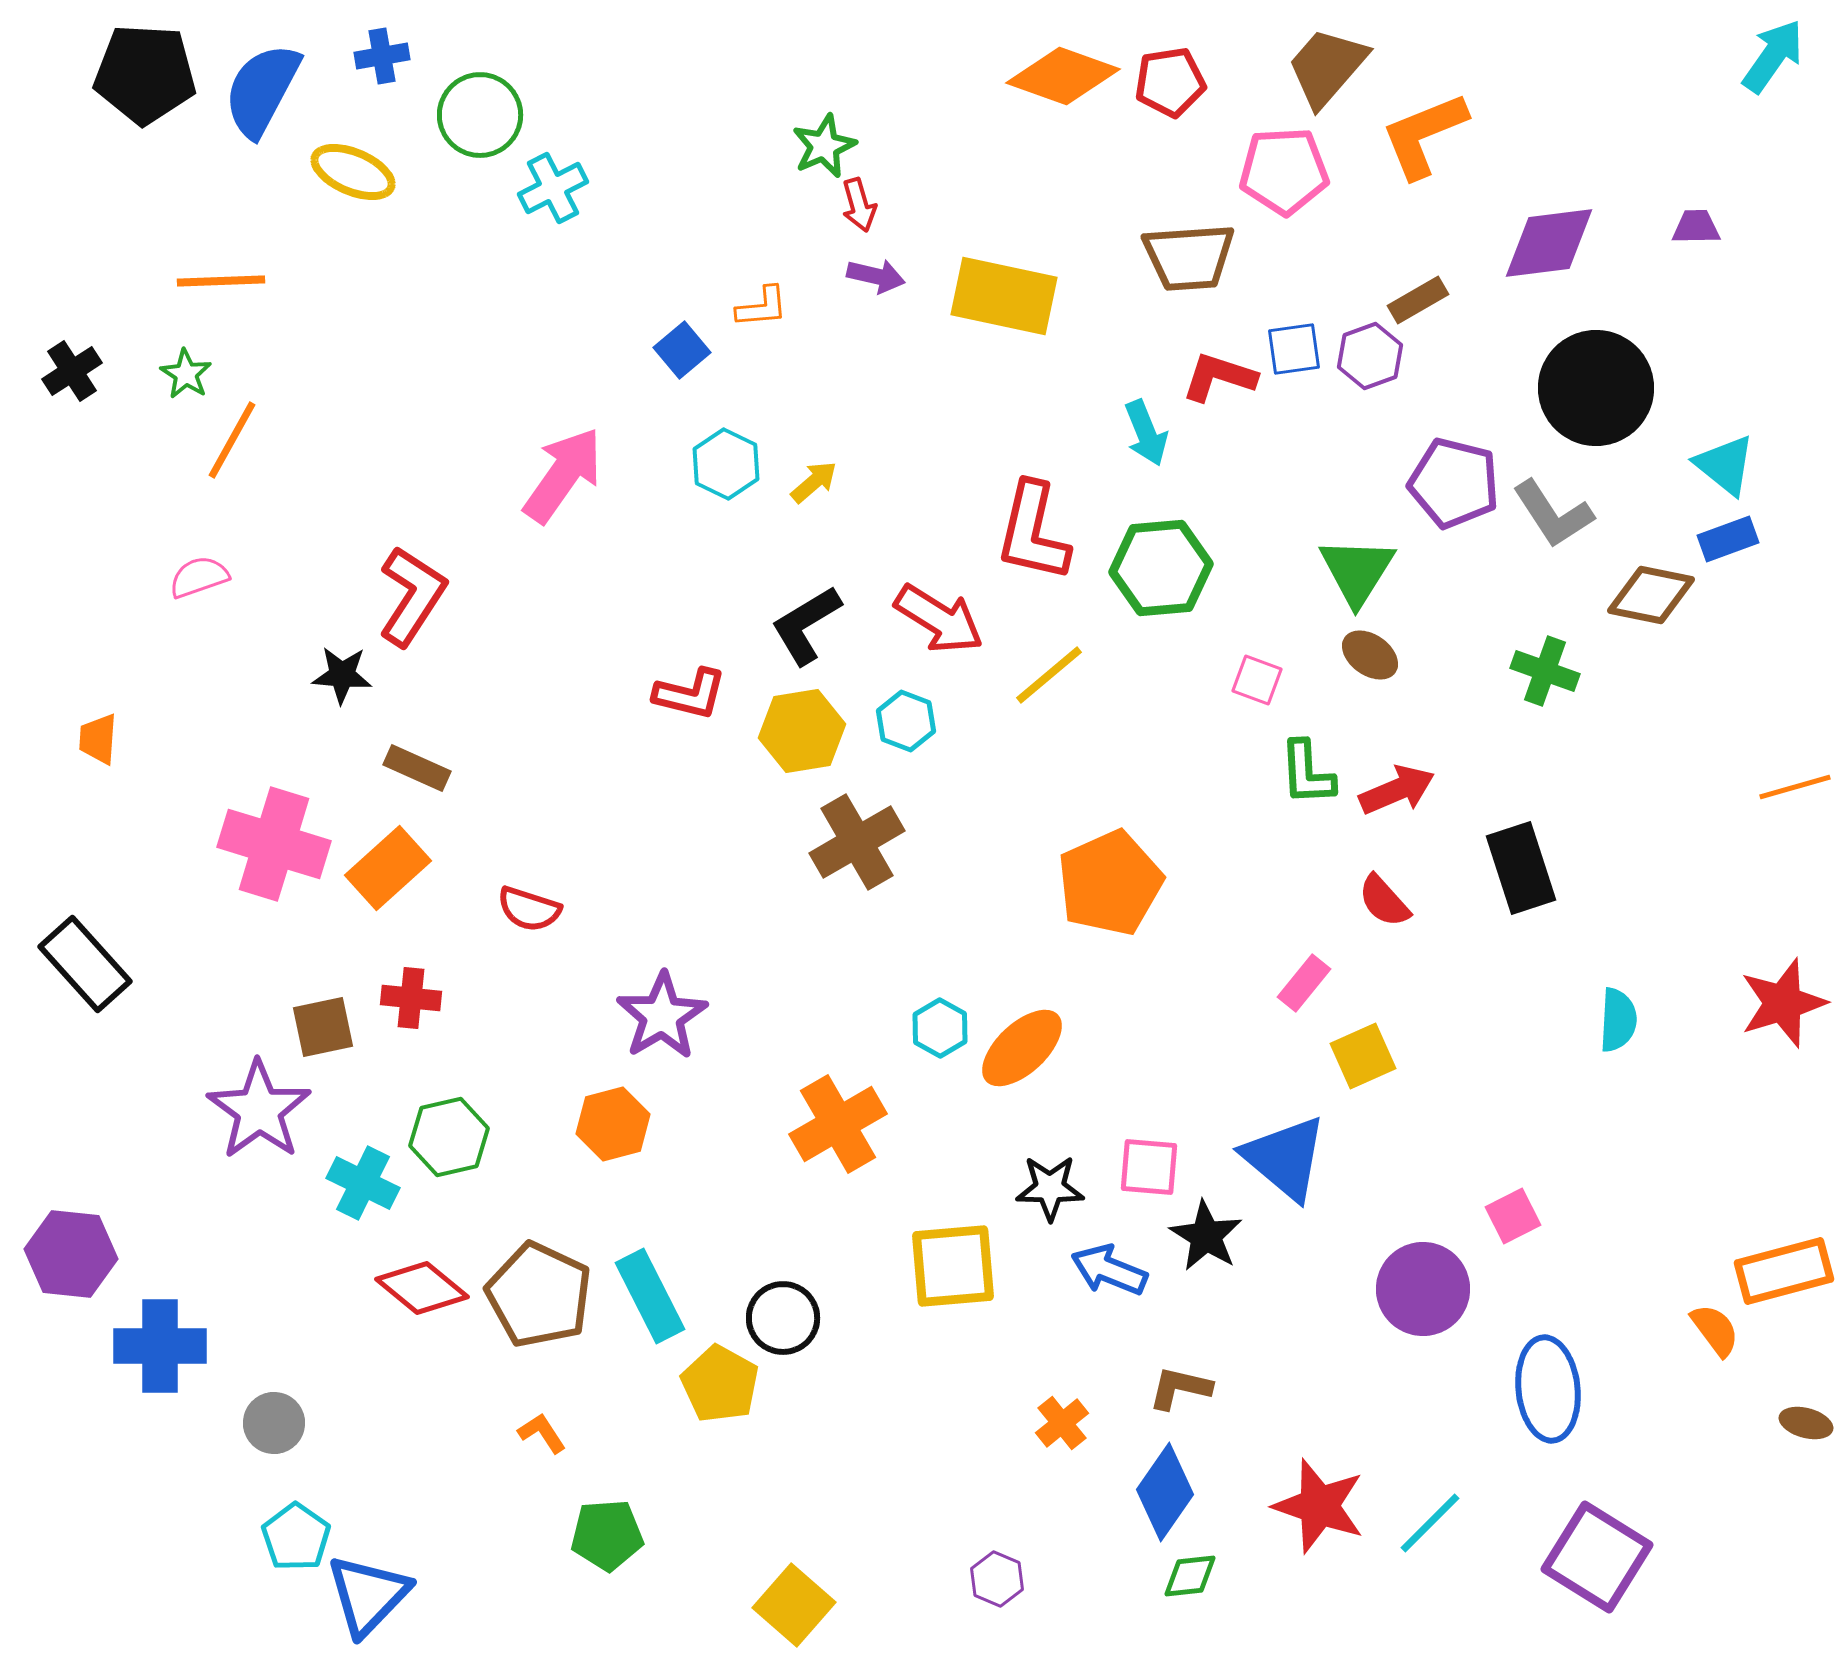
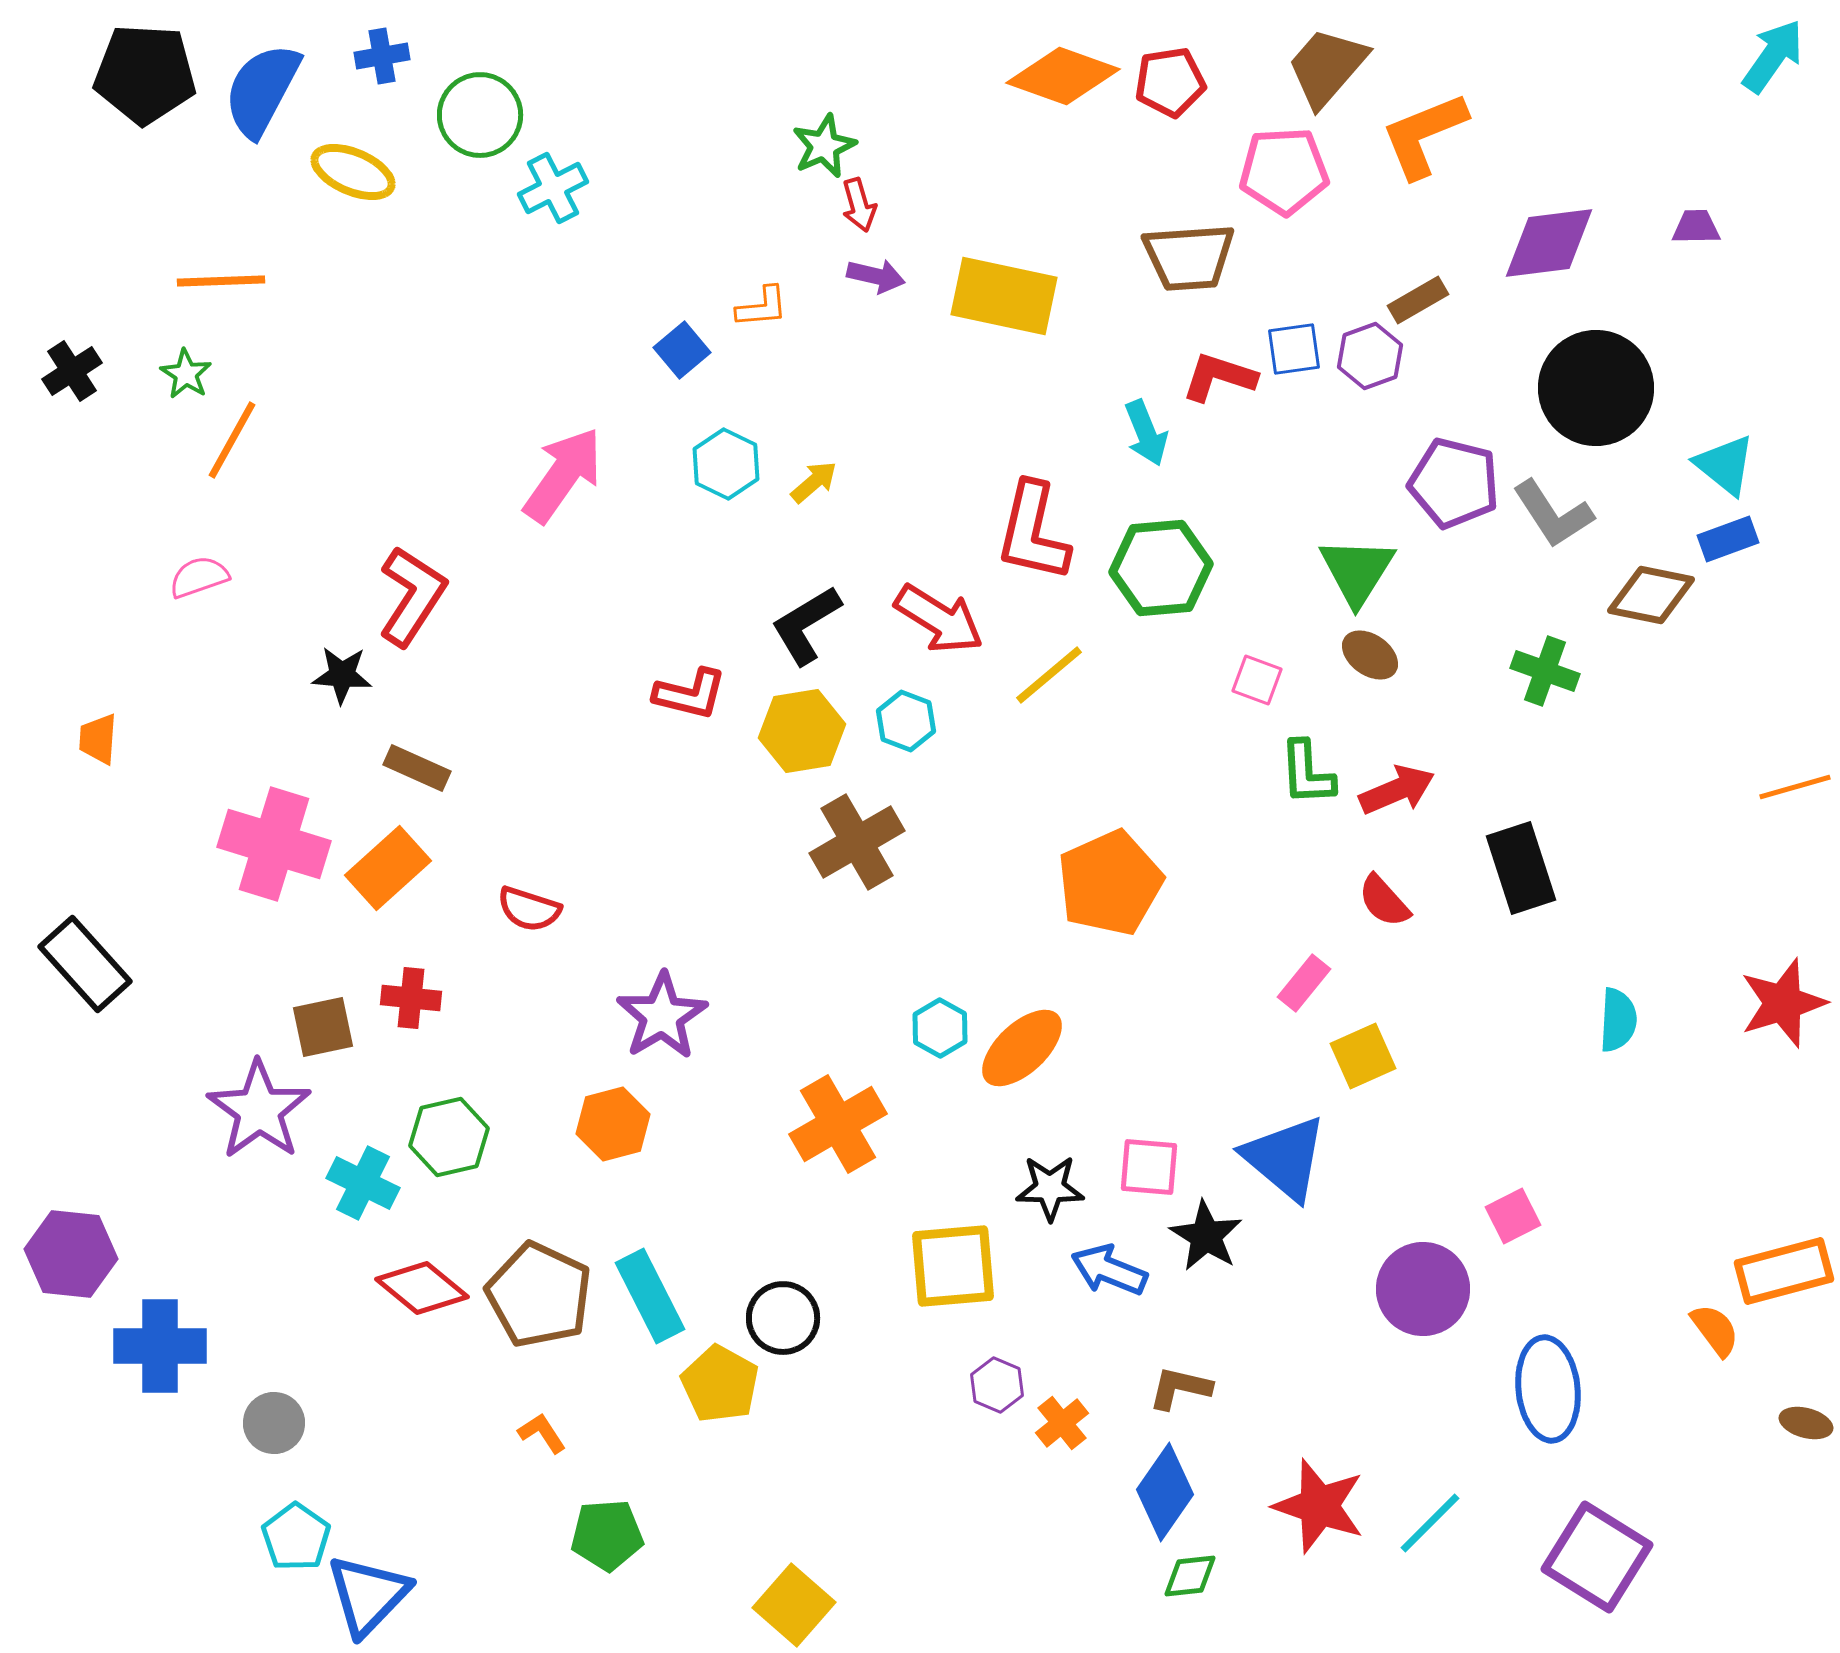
purple hexagon at (997, 1579): moved 194 px up
